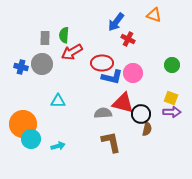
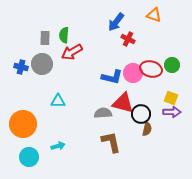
red ellipse: moved 49 px right, 6 px down; rotated 15 degrees clockwise
cyan circle: moved 2 px left, 18 px down
